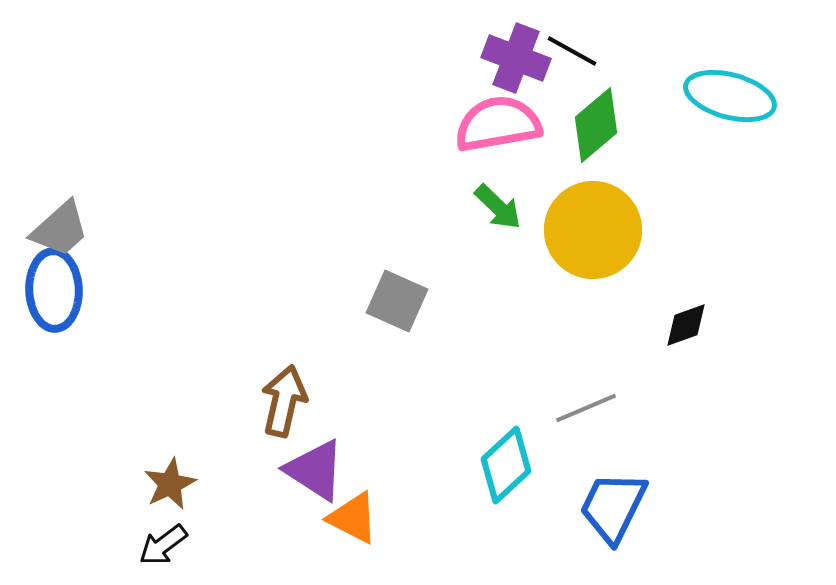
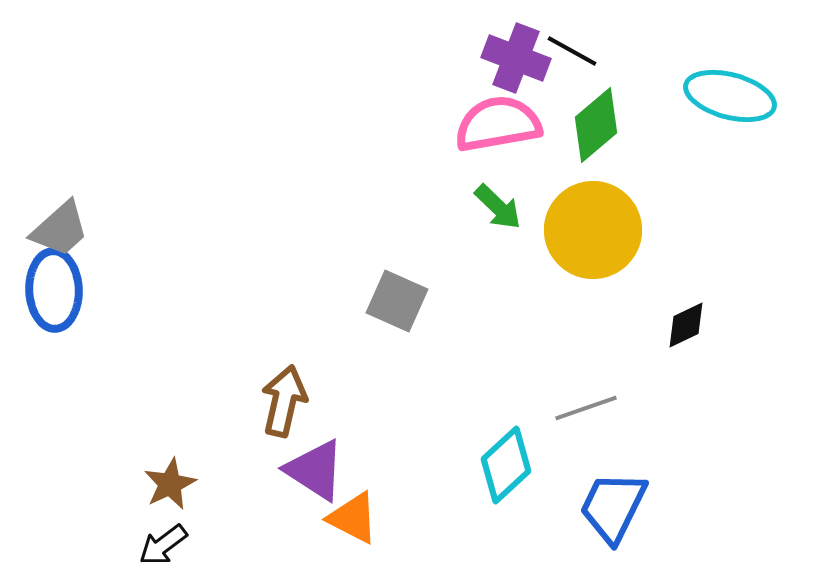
black diamond: rotated 6 degrees counterclockwise
gray line: rotated 4 degrees clockwise
